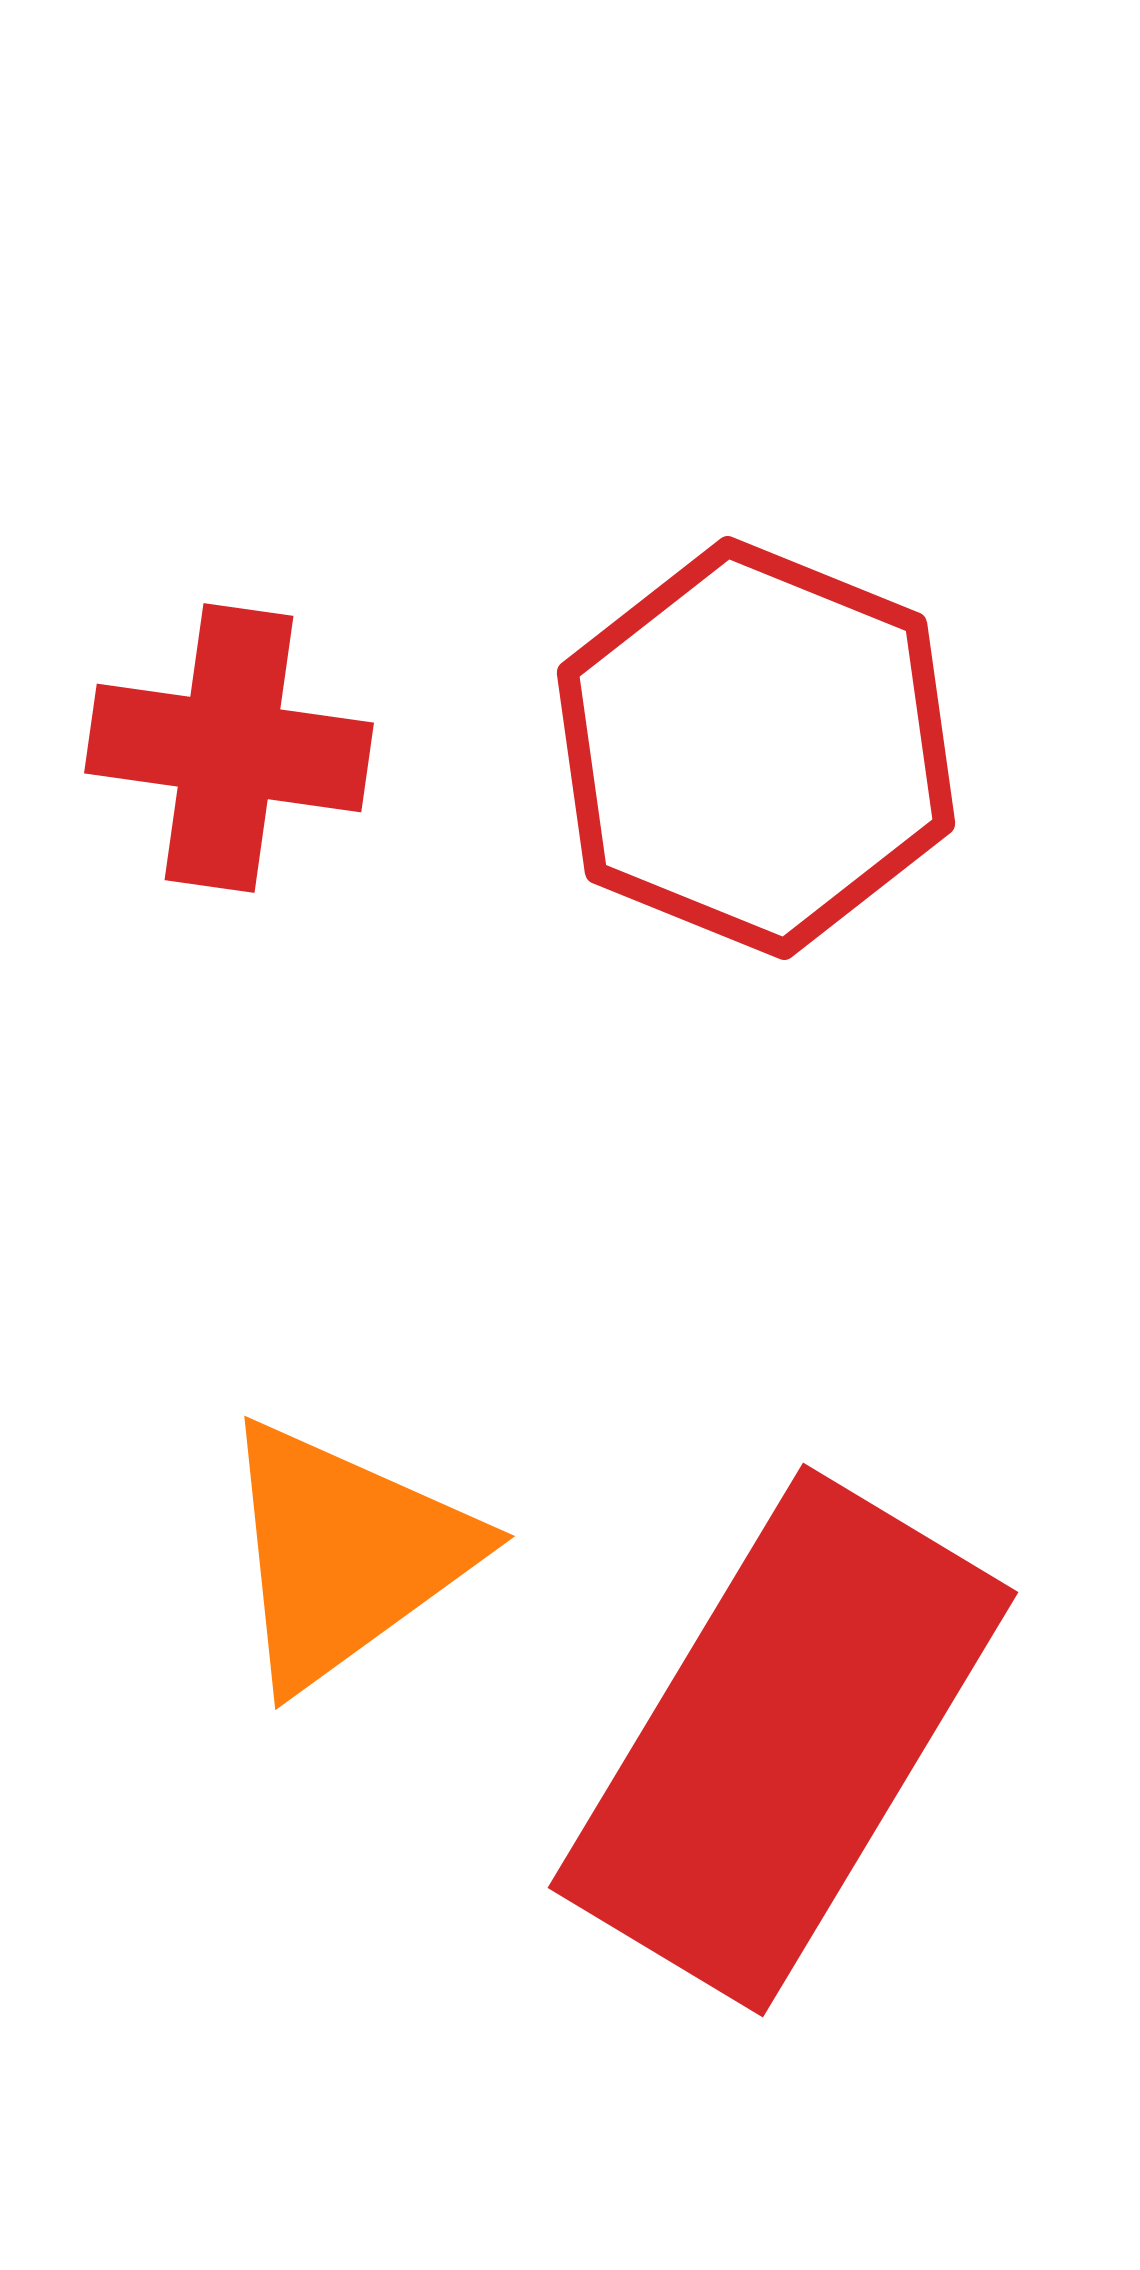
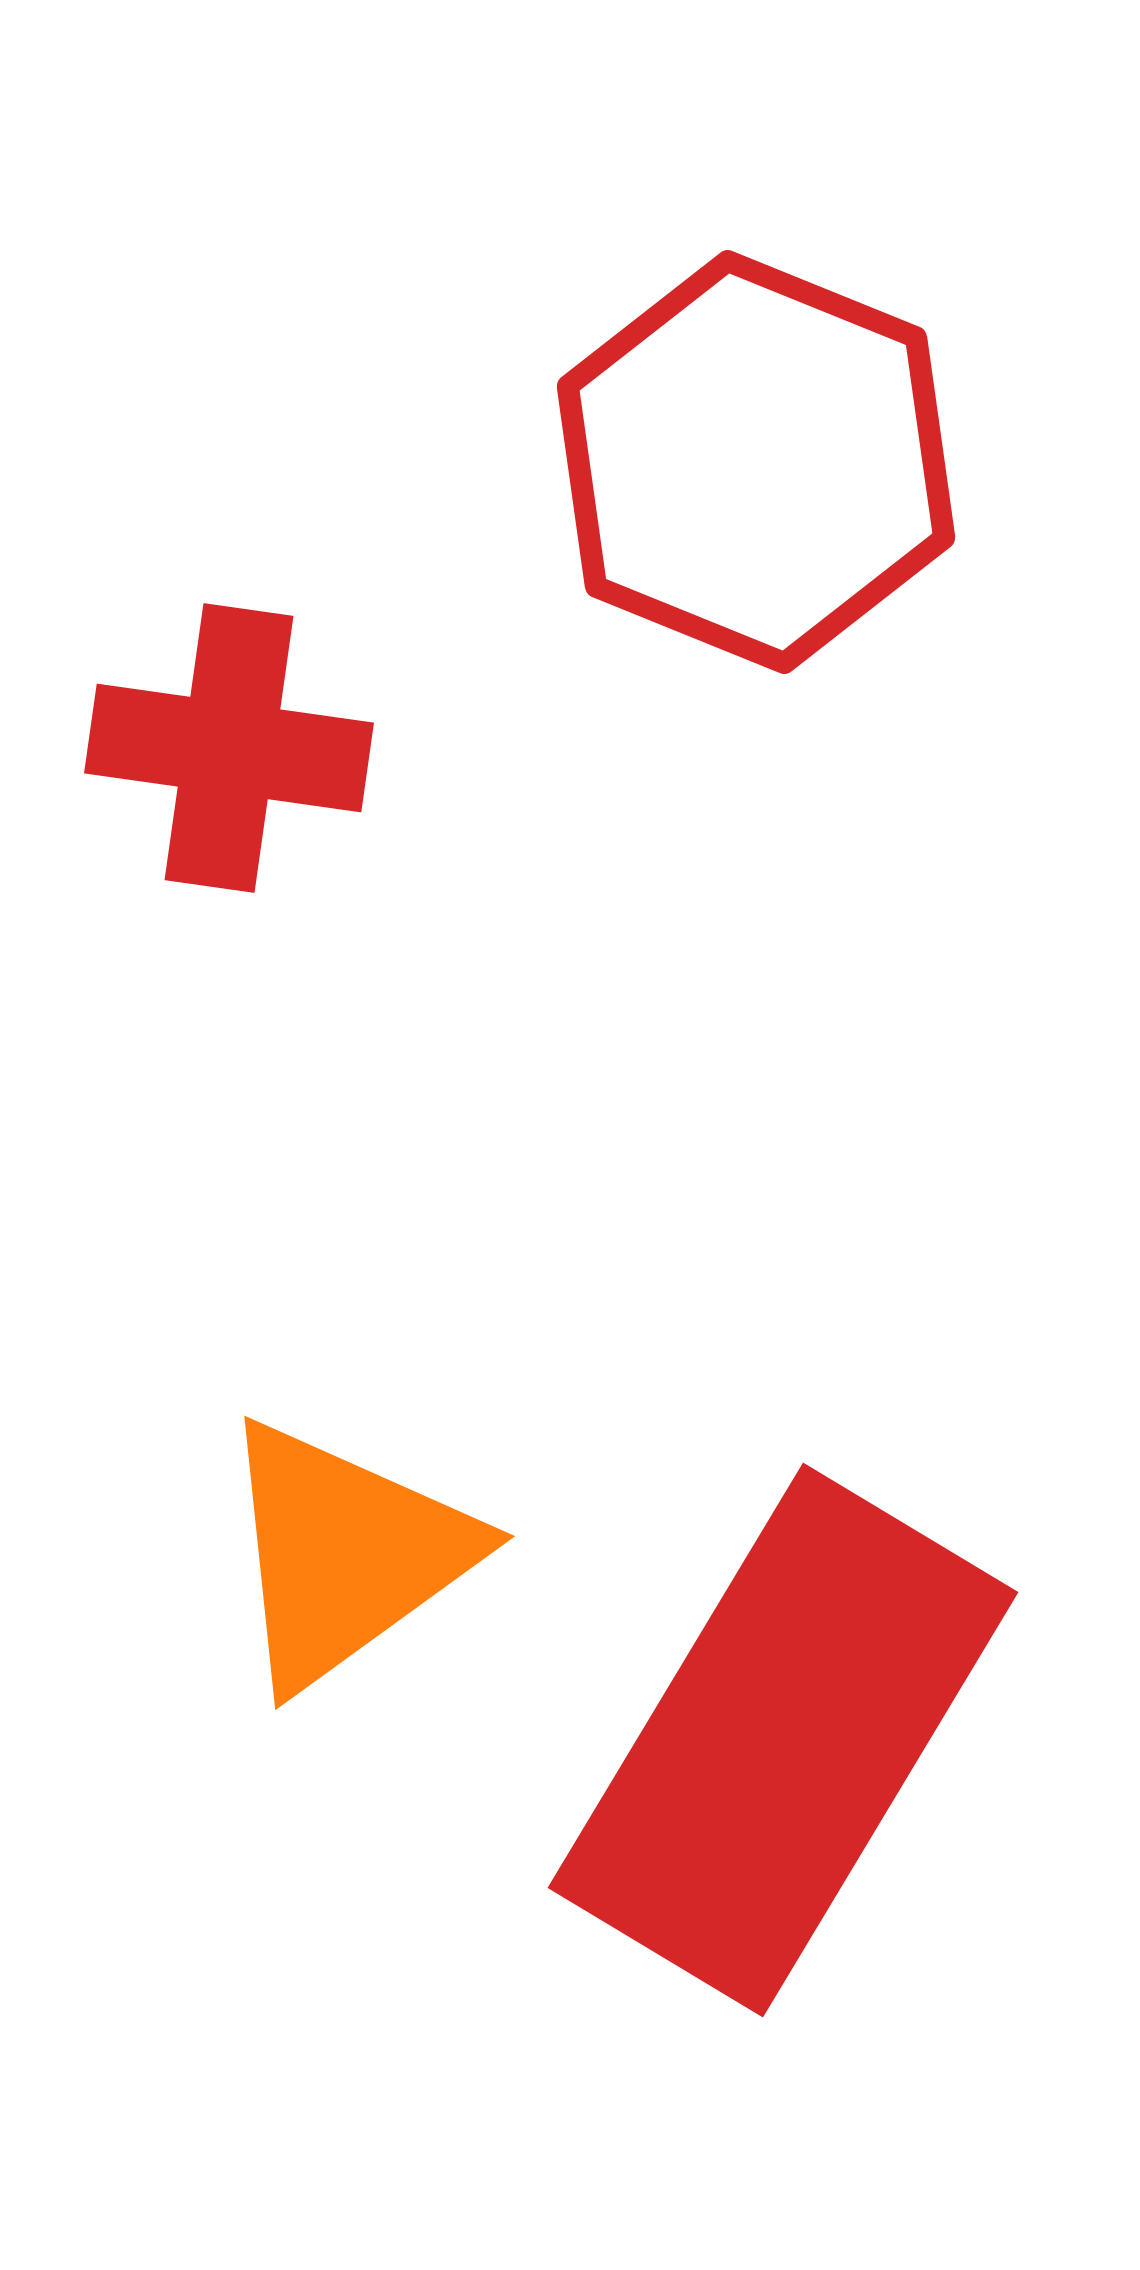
red hexagon: moved 286 px up
